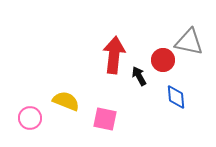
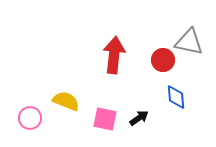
black arrow: moved 42 px down; rotated 84 degrees clockwise
